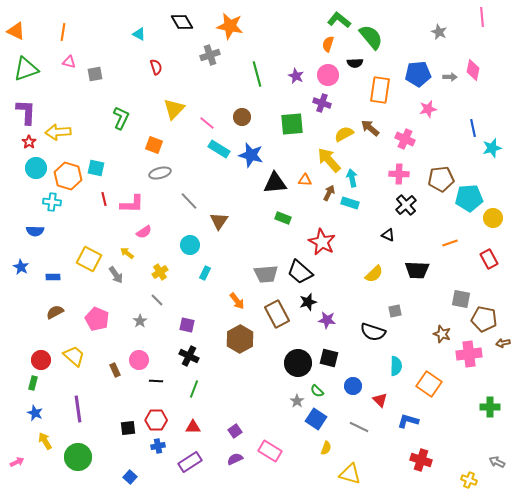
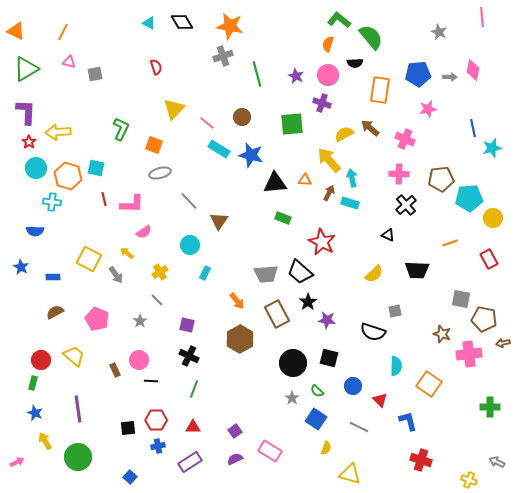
orange line at (63, 32): rotated 18 degrees clockwise
cyan triangle at (139, 34): moved 10 px right, 11 px up
gray cross at (210, 55): moved 13 px right, 1 px down
green triangle at (26, 69): rotated 12 degrees counterclockwise
green L-shape at (121, 118): moved 11 px down
black star at (308, 302): rotated 18 degrees counterclockwise
black circle at (298, 363): moved 5 px left
black line at (156, 381): moved 5 px left
gray star at (297, 401): moved 5 px left, 3 px up
blue L-shape at (408, 421): rotated 60 degrees clockwise
